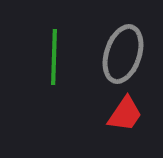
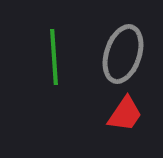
green line: rotated 6 degrees counterclockwise
